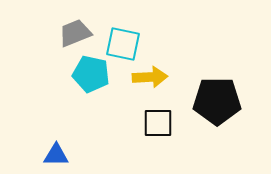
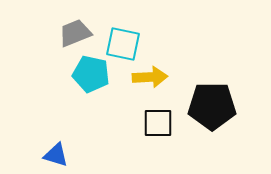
black pentagon: moved 5 px left, 5 px down
blue triangle: rotated 16 degrees clockwise
